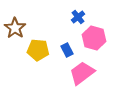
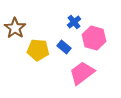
blue cross: moved 4 px left, 5 px down
blue rectangle: moved 3 px left, 3 px up; rotated 24 degrees counterclockwise
